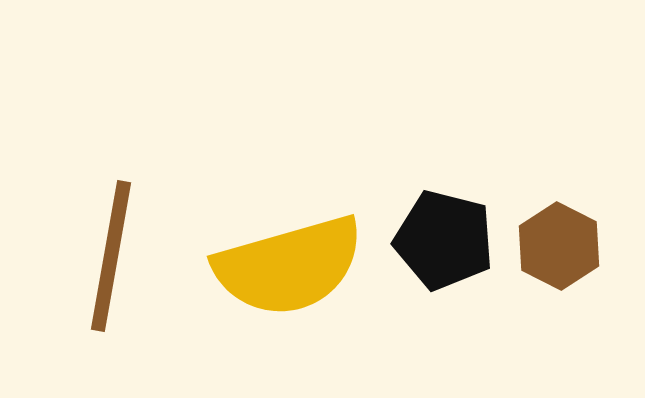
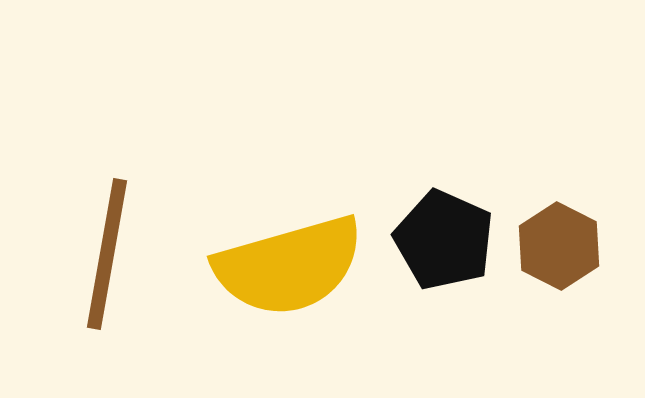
black pentagon: rotated 10 degrees clockwise
brown line: moved 4 px left, 2 px up
